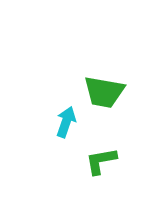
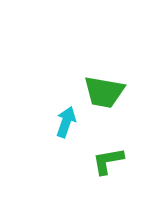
green L-shape: moved 7 px right
